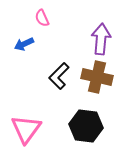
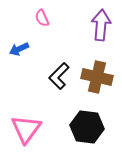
purple arrow: moved 14 px up
blue arrow: moved 5 px left, 5 px down
black hexagon: moved 1 px right, 1 px down
